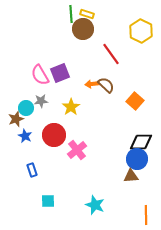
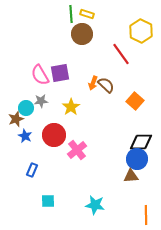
brown circle: moved 1 px left, 5 px down
red line: moved 10 px right
purple square: rotated 12 degrees clockwise
orange arrow: moved 1 px right, 1 px up; rotated 64 degrees counterclockwise
blue rectangle: rotated 40 degrees clockwise
cyan star: rotated 12 degrees counterclockwise
